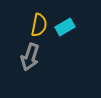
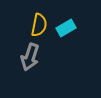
cyan rectangle: moved 1 px right, 1 px down
